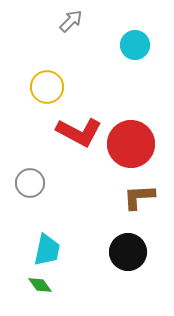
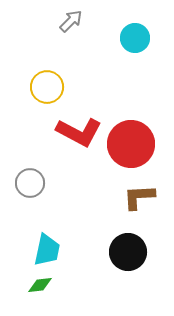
cyan circle: moved 7 px up
green diamond: rotated 60 degrees counterclockwise
